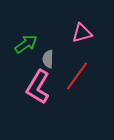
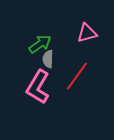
pink triangle: moved 5 px right
green arrow: moved 14 px right
